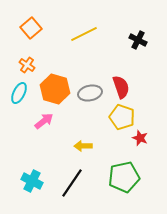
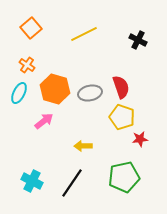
red star: moved 1 px down; rotated 28 degrees counterclockwise
